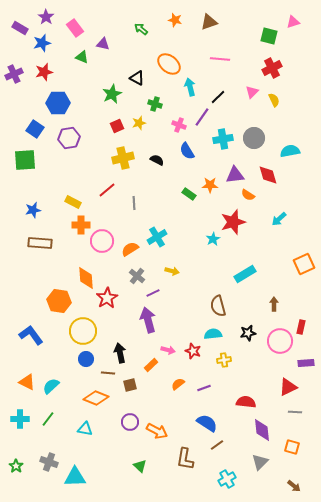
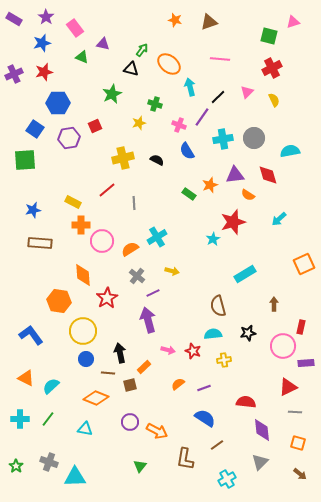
purple rectangle at (20, 28): moved 6 px left, 9 px up
green arrow at (141, 29): moved 1 px right, 21 px down; rotated 88 degrees clockwise
black triangle at (137, 78): moved 6 px left, 9 px up; rotated 14 degrees counterclockwise
pink triangle at (252, 92): moved 5 px left
red square at (117, 126): moved 22 px left
orange star at (210, 185): rotated 21 degrees counterclockwise
orange diamond at (86, 278): moved 3 px left, 3 px up
pink circle at (280, 341): moved 3 px right, 5 px down
orange rectangle at (151, 365): moved 7 px left, 2 px down
orange triangle at (27, 382): moved 1 px left, 4 px up
blue semicircle at (207, 423): moved 2 px left, 5 px up
orange square at (292, 447): moved 6 px right, 4 px up
green triangle at (140, 466): rotated 24 degrees clockwise
brown arrow at (294, 486): moved 6 px right, 12 px up
